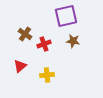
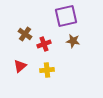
yellow cross: moved 5 px up
